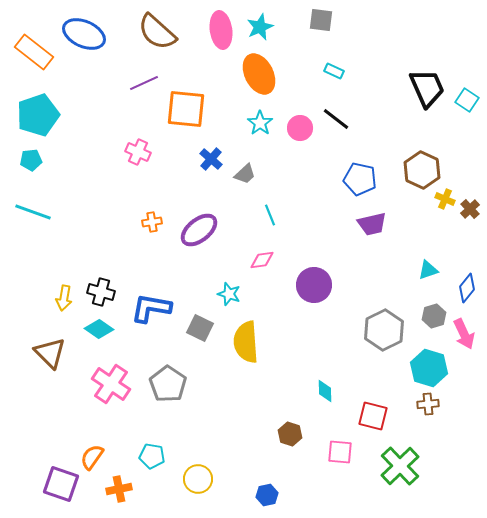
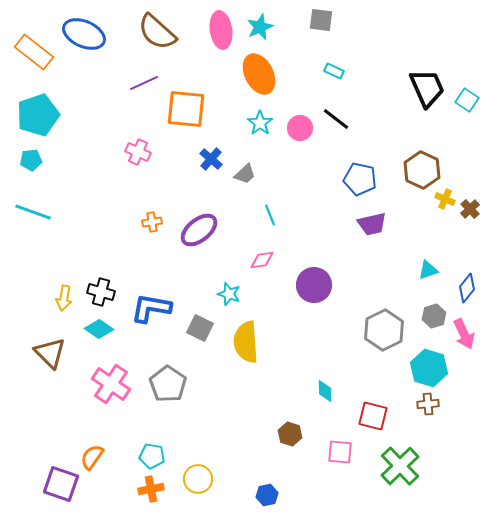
orange cross at (119, 489): moved 32 px right
